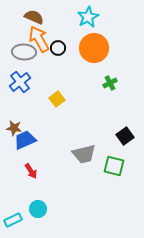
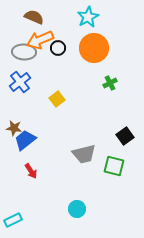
orange arrow: moved 1 px right, 1 px down; rotated 84 degrees counterclockwise
blue trapezoid: rotated 15 degrees counterclockwise
cyan circle: moved 39 px right
